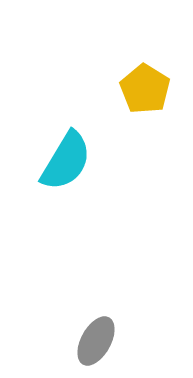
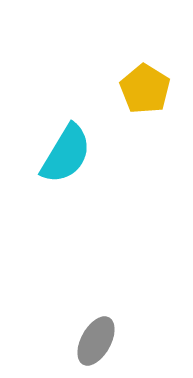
cyan semicircle: moved 7 px up
